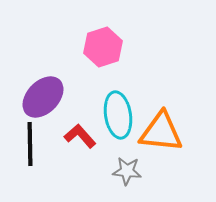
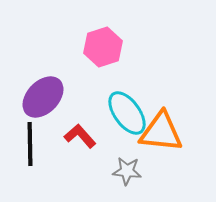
cyan ellipse: moved 9 px right, 2 px up; rotated 27 degrees counterclockwise
